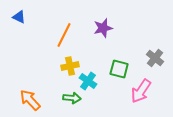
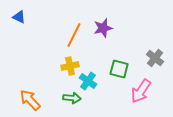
orange line: moved 10 px right
